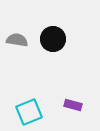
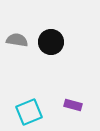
black circle: moved 2 px left, 3 px down
